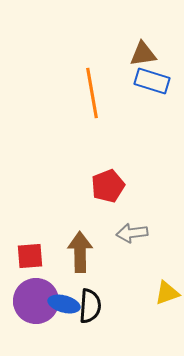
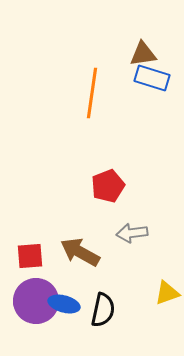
blue rectangle: moved 3 px up
orange line: rotated 18 degrees clockwise
brown arrow: rotated 60 degrees counterclockwise
black semicircle: moved 13 px right, 4 px down; rotated 8 degrees clockwise
